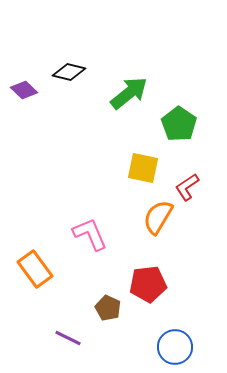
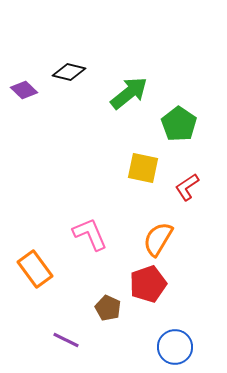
orange semicircle: moved 22 px down
red pentagon: rotated 12 degrees counterclockwise
purple line: moved 2 px left, 2 px down
